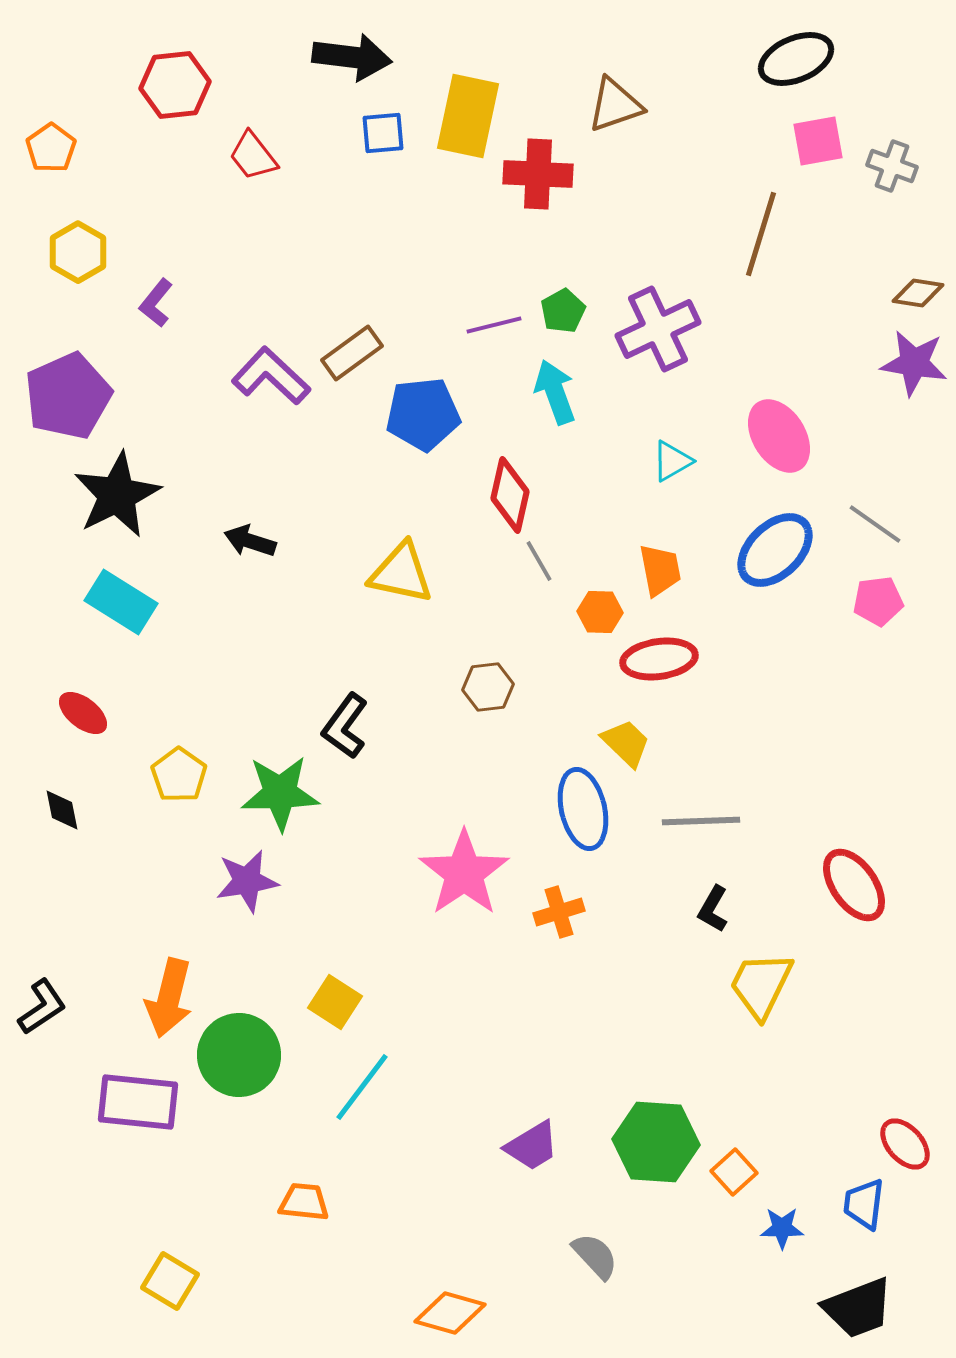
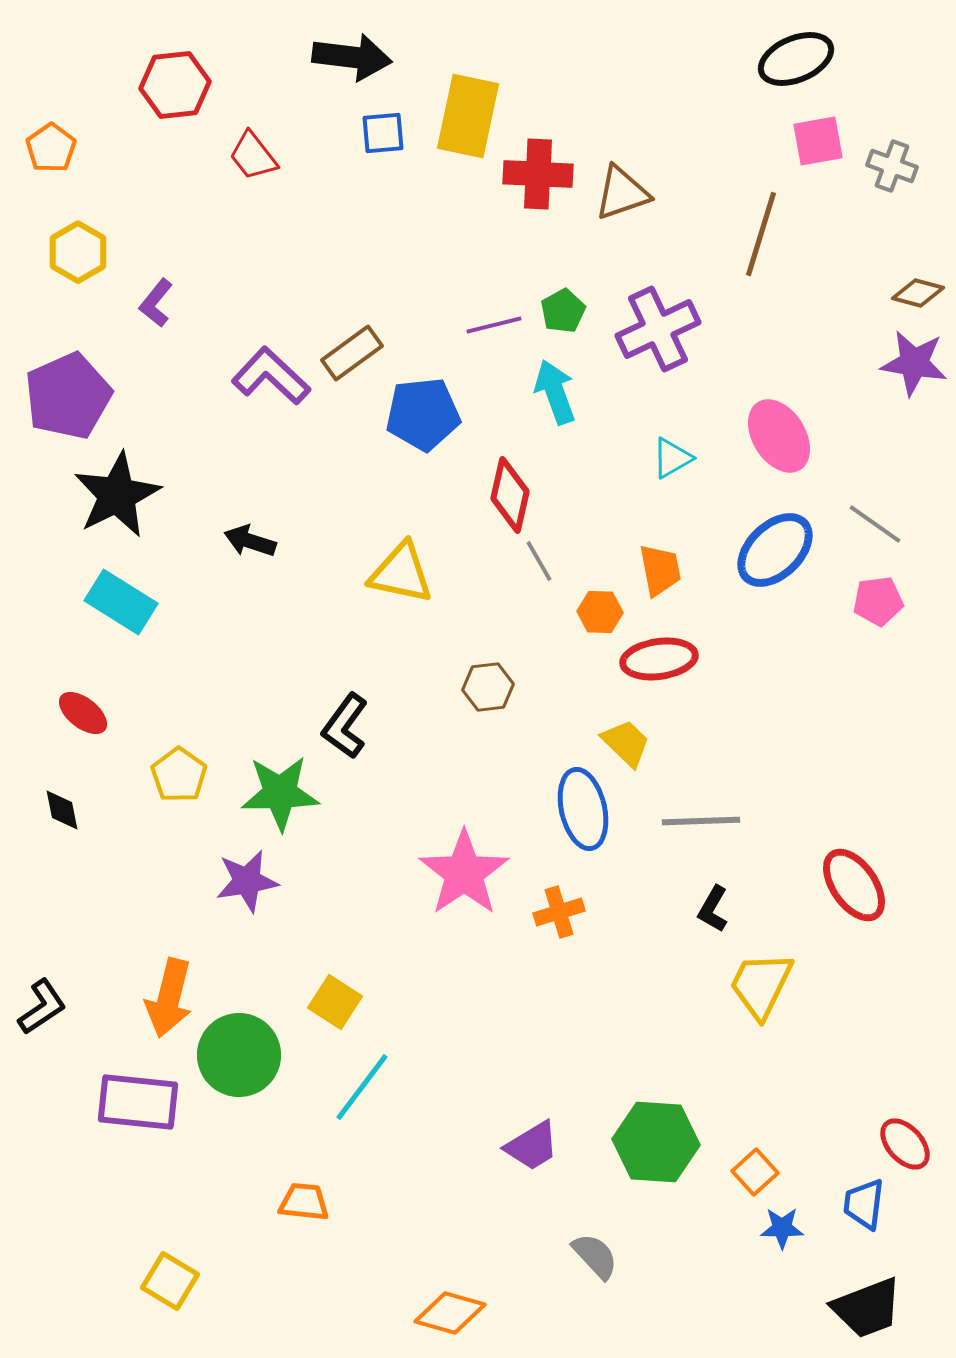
brown triangle at (615, 105): moved 7 px right, 88 px down
brown diamond at (918, 293): rotated 6 degrees clockwise
cyan triangle at (672, 461): moved 3 px up
orange square at (734, 1172): moved 21 px right
black trapezoid at (858, 1308): moved 9 px right
